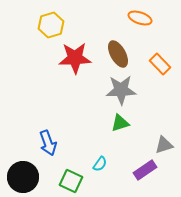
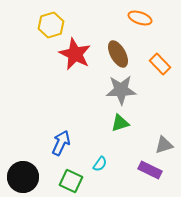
red star: moved 4 px up; rotated 28 degrees clockwise
blue arrow: moved 13 px right; rotated 135 degrees counterclockwise
purple rectangle: moved 5 px right; rotated 60 degrees clockwise
